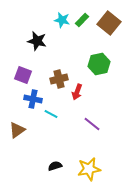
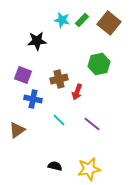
black star: rotated 18 degrees counterclockwise
cyan line: moved 8 px right, 6 px down; rotated 16 degrees clockwise
black semicircle: rotated 32 degrees clockwise
